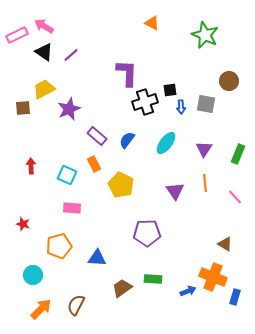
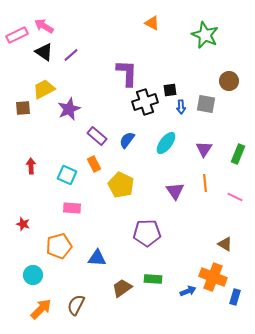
pink line at (235, 197): rotated 21 degrees counterclockwise
